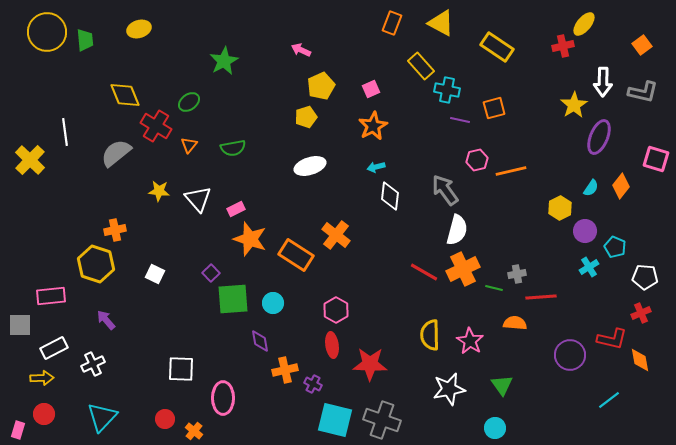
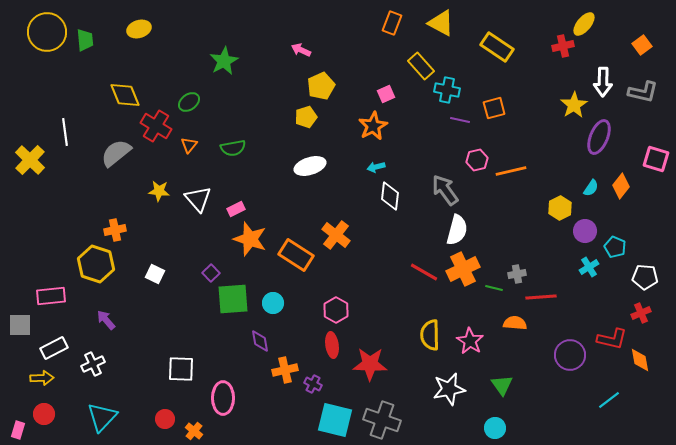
pink square at (371, 89): moved 15 px right, 5 px down
